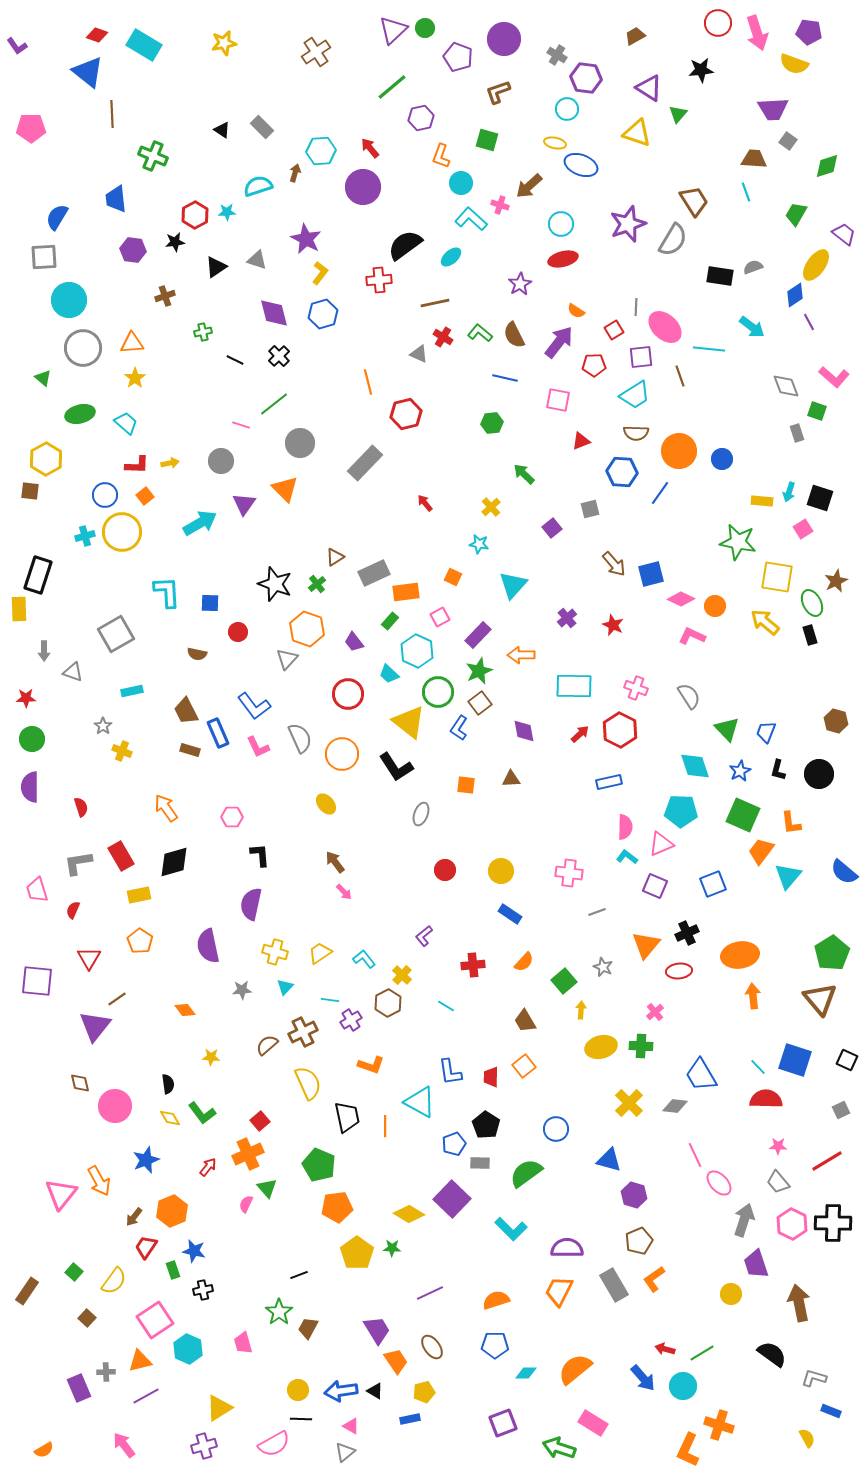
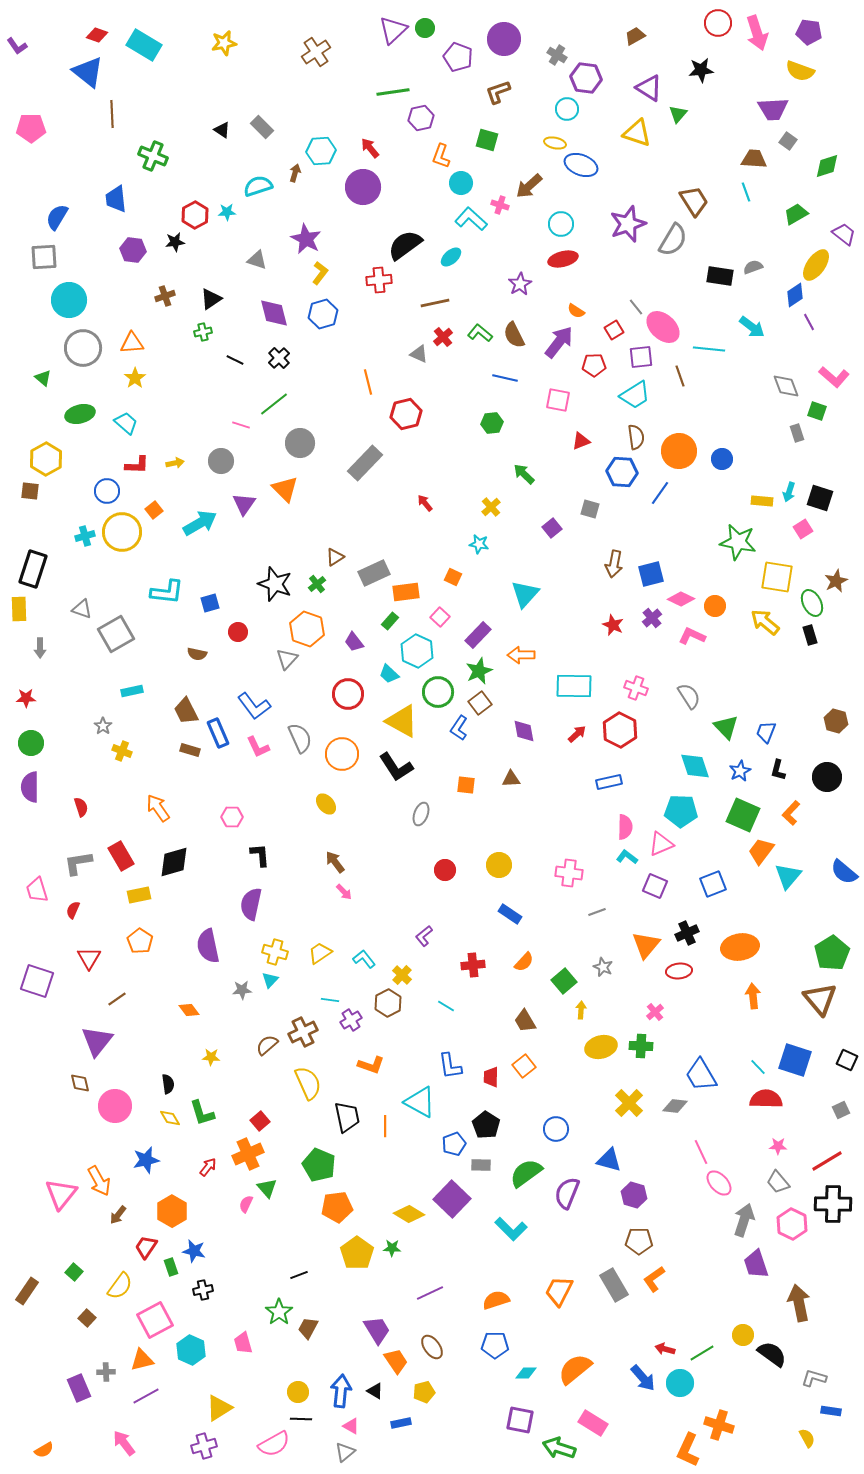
yellow semicircle at (794, 64): moved 6 px right, 7 px down
green line at (392, 87): moved 1 px right, 5 px down; rotated 32 degrees clockwise
green trapezoid at (796, 214): rotated 30 degrees clockwise
black triangle at (216, 267): moved 5 px left, 32 px down
gray line at (636, 307): rotated 42 degrees counterclockwise
pink ellipse at (665, 327): moved 2 px left
red cross at (443, 337): rotated 18 degrees clockwise
black cross at (279, 356): moved 2 px down
brown semicircle at (636, 433): moved 4 px down; rotated 100 degrees counterclockwise
yellow arrow at (170, 463): moved 5 px right
blue circle at (105, 495): moved 2 px right, 4 px up
orange square at (145, 496): moved 9 px right, 14 px down
gray square at (590, 509): rotated 30 degrees clockwise
brown arrow at (614, 564): rotated 52 degrees clockwise
black rectangle at (38, 575): moved 5 px left, 6 px up
cyan triangle at (513, 585): moved 12 px right, 9 px down
cyan L-shape at (167, 592): rotated 100 degrees clockwise
blue square at (210, 603): rotated 18 degrees counterclockwise
pink square at (440, 617): rotated 18 degrees counterclockwise
purple cross at (567, 618): moved 85 px right
gray arrow at (44, 651): moved 4 px left, 3 px up
gray triangle at (73, 672): moved 9 px right, 63 px up
yellow triangle at (409, 722): moved 7 px left, 1 px up; rotated 9 degrees counterclockwise
green triangle at (727, 729): moved 1 px left, 2 px up
red arrow at (580, 734): moved 3 px left
green circle at (32, 739): moved 1 px left, 4 px down
black circle at (819, 774): moved 8 px right, 3 px down
orange arrow at (166, 808): moved 8 px left
orange L-shape at (791, 823): moved 10 px up; rotated 50 degrees clockwise
yellow circle at (501, 871): moved 2 px left, 6 px up
orange ellipse at (740, 955): moved 8 px up
purple square at (37, 981): rotated 12 degrees clockwise
cyan triangle at (285, 987): moved 15 px left, 7 px up
orange diamond at (185, 1010): moved 4 px right
purple triangle at (95, 1026): moved 2 px right, 15 px down
blue L-shape at (450, 1072): moved 6 px up
green L-shape at (202, 1113): rotated 20 degrees clockwise
pink line at (695, 1155): moved 6 px right, 3 px up
blue star at (146, 1160): rotated 8 degrees clockwise
gray rectangle at (480, 1163): moved 1 px right, 2 px down
orange hexagon at (172, 1211): rotated 8 degrees counterclockwise
brown arrow at (134, 1217): moved 16 px left, 2 px up
black cross at (833, 1223): moved 19 px up
brown pentagon at (639, 1241): rotated 24 degrees clockwise
purple semicircle at (567, 1248): moved 55 px up; rotated 68 degrees counterclockwise
green rectangle at (173, 1270): moved 2 px left, 3 px up
yellow semicircle at (114, 1281): moved 6 px right, 5 px down
yellow circle at (731, 1294): moved 12 px right, 41 px down
pink square at (155, 1320): rotated 6 degrees clockwise
cyan hexagon at (188, 1349): moved 3 px right, 1 px down
orange triangle at (140, 1361): moved 2 px right, 1 px up
cyan circle at (683, 1386): moved 3 px left, 3 px up
yellow circle at (298, 1390): moved 2 px down
blue arrow at (341, 1391): rotated 104 degrees clockwise
blue rectangle at (831, 1411): rotated 12 degrees counterclockwise
blue rectangle at (410, 1419): moved 9 px left, 4 px down
purple square at (503, 1423): moved 17 px right, 3 px up; rotated 32 degrees clockwise
pink arrow at (124, 1445): moved 2 px up
